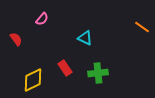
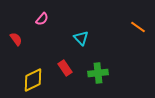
orange line: moved 4 px left
cyan triangle: moved 4 px left; rotated 21 degrees clockwise
